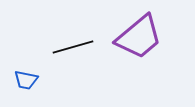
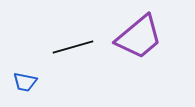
blue trapezoid: moved 1 px left, 2 px down
